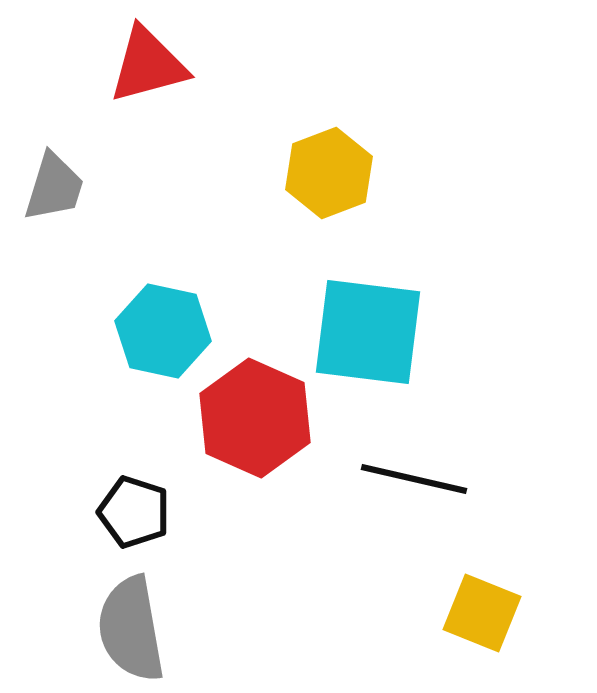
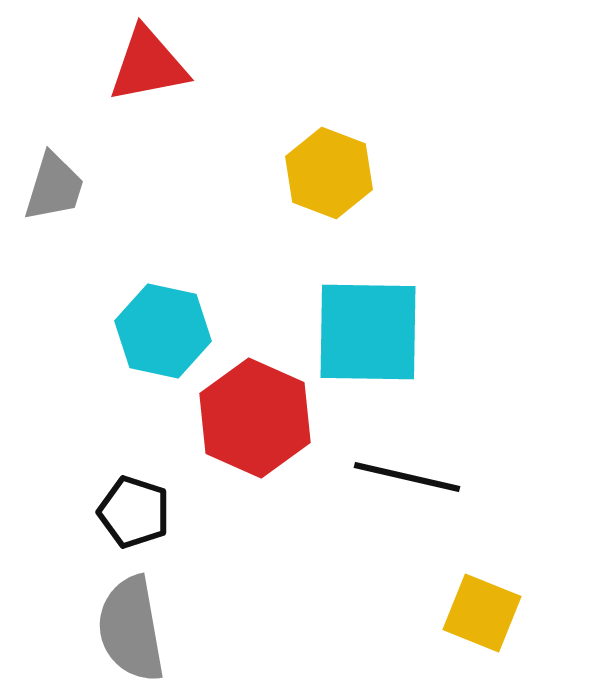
red triangle: rotated 4 degrees clockwise
yellow hexagon: rotated 18 degrees counterclockwise
cyan square: rotated 6 degrees counterclockwise
black line: moved 7 px left, 2 px up
